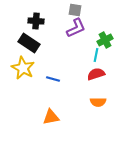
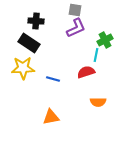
yellow star: rotated 30 degrees counterclockwise
red semicircle: moved 10 px left, 2 px up
